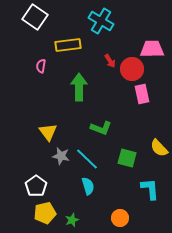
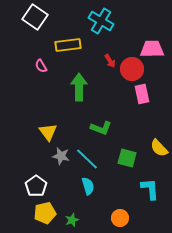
pink semicircle: rotated 40 degrees counterclockwise
